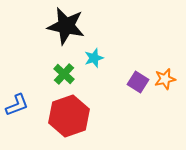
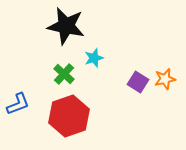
blue L-shape: moved 1 px right, 1 px up
